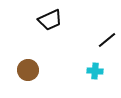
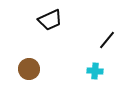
black line: rotated 12 degrees counterclockwise
brown circle: moved 1 px right, 1 px up
